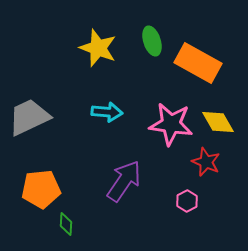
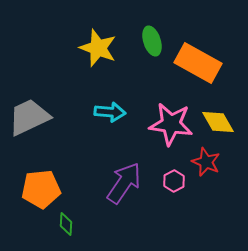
cyan arrow: moved 3 px right
purple arrow: moved 2 px down
pink hexagon: moved 13 px left, 20 px up
